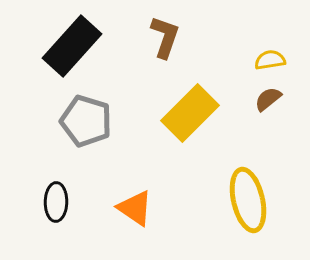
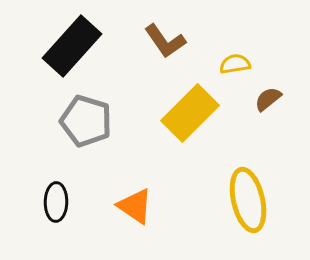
brown L-shape: moved 4 px down; rotated 126 degrees clockwise
yellow semicircle: moved 35 px left, 4 px down
orange triangle: moved 2 px up
